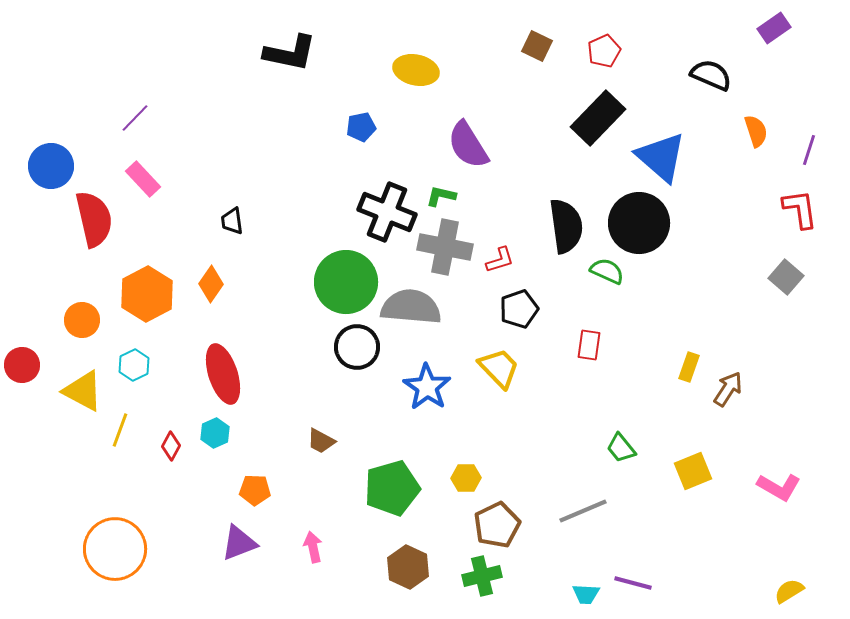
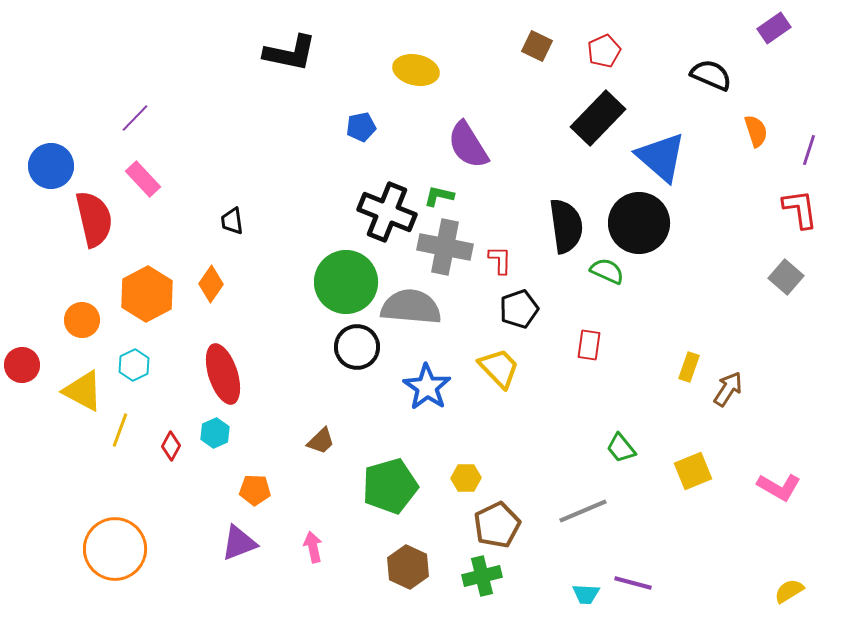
green L-shape at (441, 196): moved 2 px left
red L-shape at (500, 260): rotated 72 degrees counterclockwise
brown trapezoid at (321, 441): rotated 72 degrees counterclockwise
green pentagon at (392, 488): moved 2 px left, 2 px up
